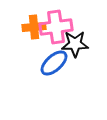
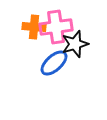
orange cross: rotated 10 degrees clockwise
black star: rotated 16 degrees counterclockwise
